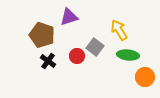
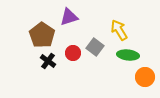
brown pentagon: rotated 15 degrees clockwise
red circle: moved 4 px left, 3 px up
